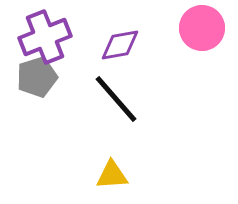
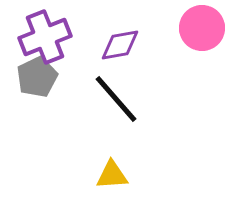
gray pentagon: rotated 9 degrees counterclockwise
